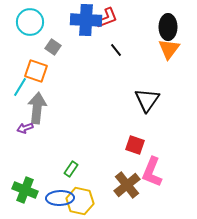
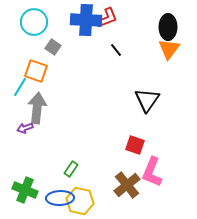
cyan circle: moved 4 px right
